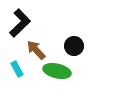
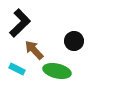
black circle: moved 5 px up
brown arrow: moved 2 px left
cyan rectangle: rotated 35 degrees counterclockwise
